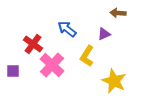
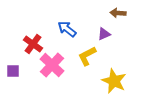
yellow L-shape: rotated 30 degrees clockwise
